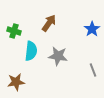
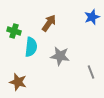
blue star: moved 12 px up; rotated 14 degrees clockwise
cyan semicircle: moved 4 px up
gray star: moved 2 px right
gray line: moved 2 px left, 2 px down
brown star: moved 2 px right; rotated 24 degrees clockwise
